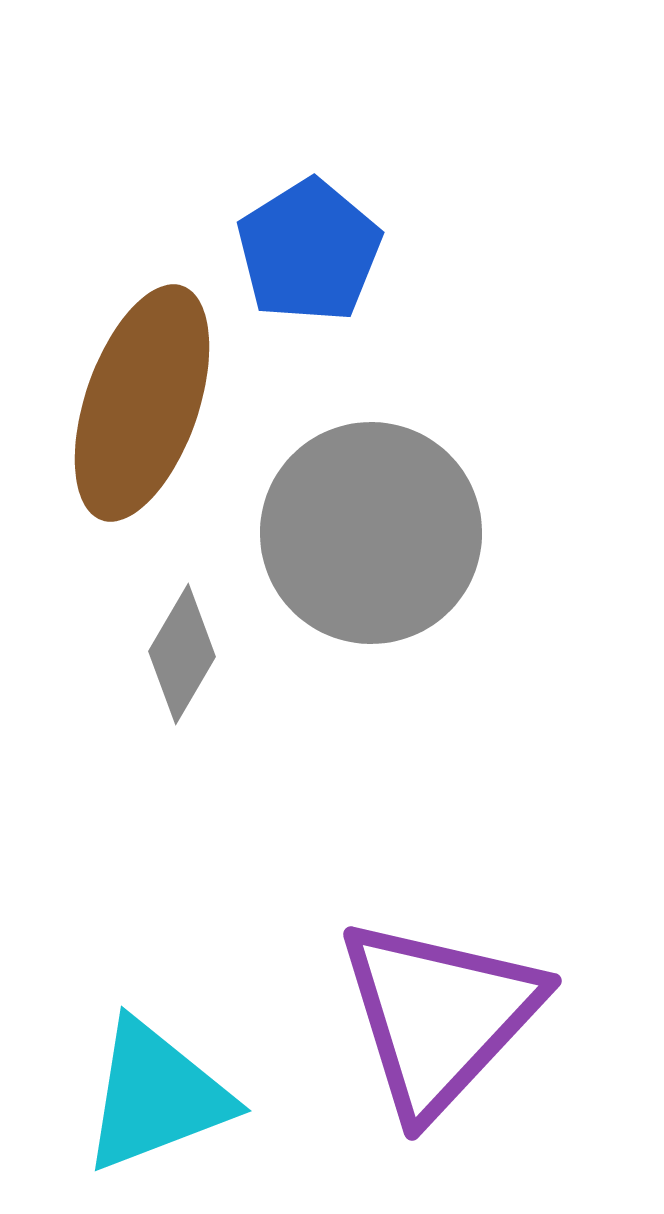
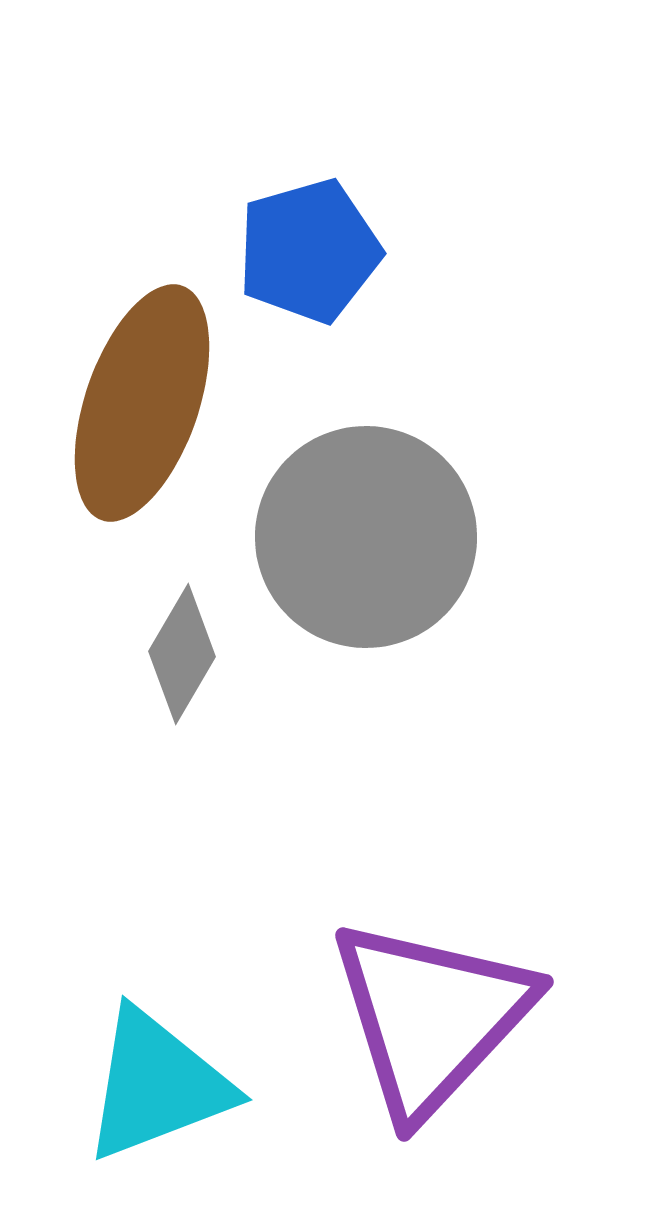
blue pentagon: rotated 16 degrees clockwise
gray circle: moved 5 px left, 4 px down
purple triangle: moved 8 px left, 1 px down
cyan triangle: moved 1 px right, 11 px up
